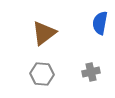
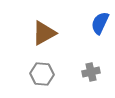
blue semicircle: rotated 15 degrees clockwise
brown triangle: rotated 8 degrees clockwise
